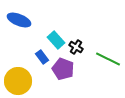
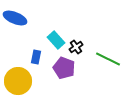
blue ellipse: moved 4 px left, 2 px up
black cross: rotated 24 degrees clockwise
blue rectangle: moved 6 px left; rotated 48 degrees clockwise
purple pentagon: moved 1 px right, 1 px up
